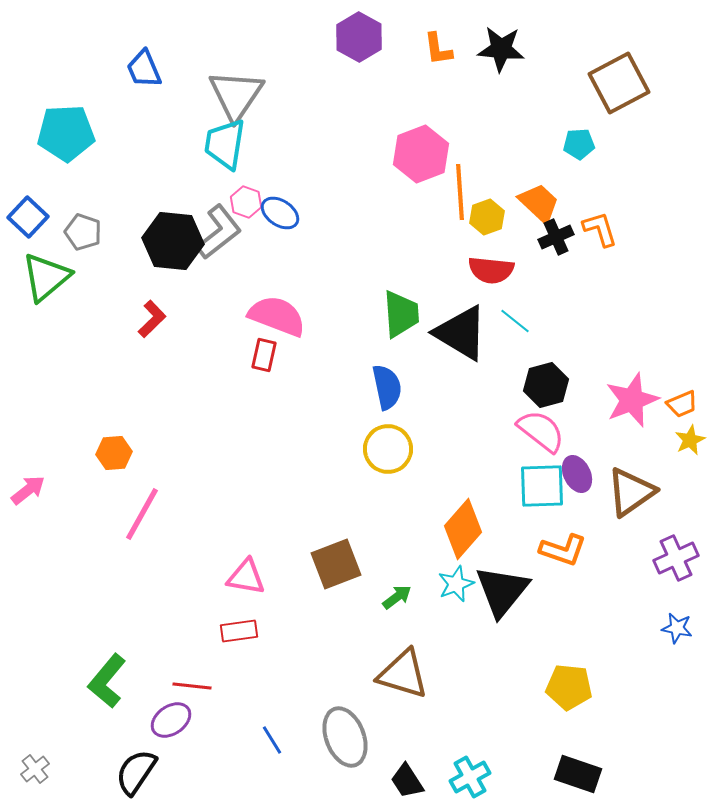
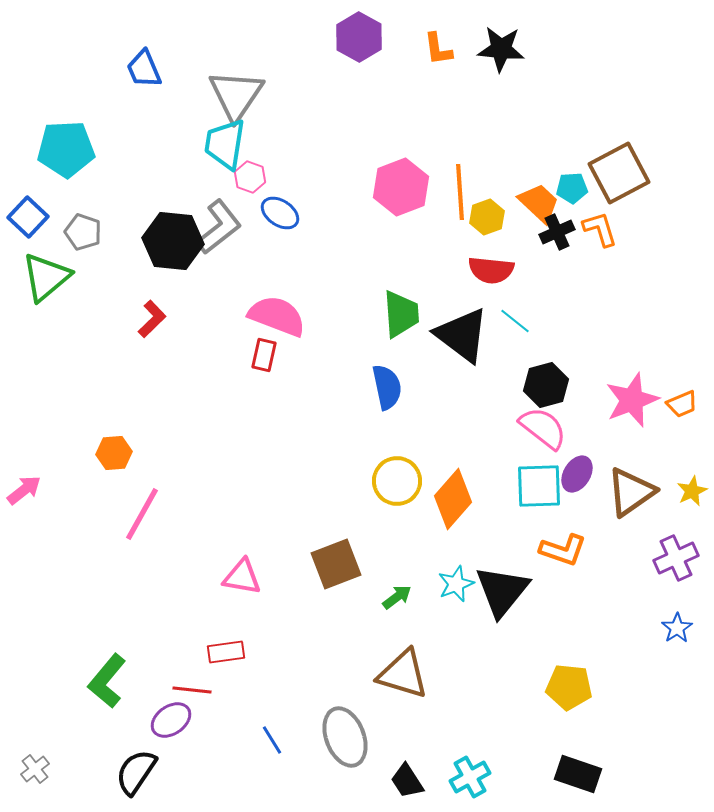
brown square at (619, 83): moved 90 px down
cyan pentagon at (66, 133): moved 16 px down
cyan pentagon at (579, 144): moved 7 px left, 44 px down
pink hexagon at (421, 154): moved 20 px left, 33 px down
pink hexagon at (246, 202): moved 4 px right, 25 px up
gray L-shape at (219, 232): moved 5 px up
black cross at (556, 237): moved 1 px right, 5 px up
black triangle at (461, 333): moved 1 px right, 2 px down; rotated 6 degrees clockwise
pink semicircle at (541, 431): moved 2 px right, 3 px up
yellow star at (690, 440): moved 2 px right, 51 px down
yellow circle at (388, 449): moved 9 px right, 32 px down
purple ellipse at (577, 474): rotated 57 degrees clockwise
cyan square at (542, 486): moved 3 px left
pink arrow at (28, 490): moved 4 px left
orange diamond at (463, 529): moved 10 px left, 30 px up
pink triangle at (246, 577): moved 4 px left
blue star at (677, 628): rotated 28 degrees clockwise
red rectangle at (239, 631): moved 13 px left, 21 px down
red line at (192, 686): moved 4 px down
